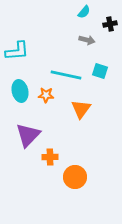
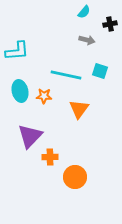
orange star: moved 2 px left, 1 px down
orange triangle: moved 2 px left
purple triangle: moved 2 px right, 1 px down
